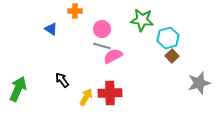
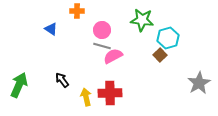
orange cross: moved 2 px right
pink circle: moved 1 px down
brown square: moved 12 px left, 1 px up
gray star: rotated 15 degrees counterclockwise
green arrow: moved 1 px right, 4 px up
yellow arrow: rotated 42 degrees counterclockwise
